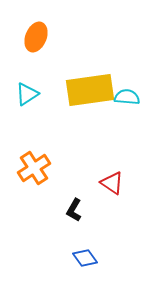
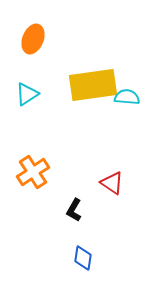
orange ellipse: moved 3 px left, 2 px down
yellow rectangle: moved 3 px right, 5 px up
orange cross: moved 1 px left, 4 px down
blue diamond: moved 2 px left; rotated 45 degrees clockwise
